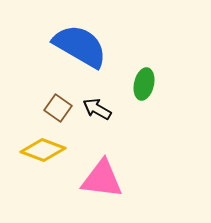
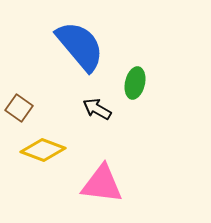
blue semicircle: rotated 20 degrees clockwise
green ellipse: moved 9 px left, 1 px up
brown square: moved 39 px left
pink triangle: moved 5 px down
